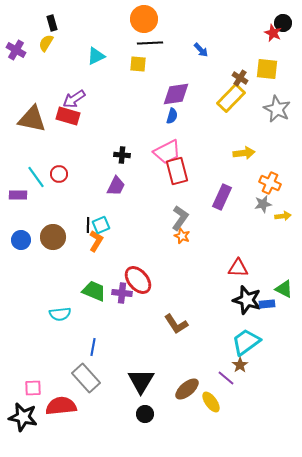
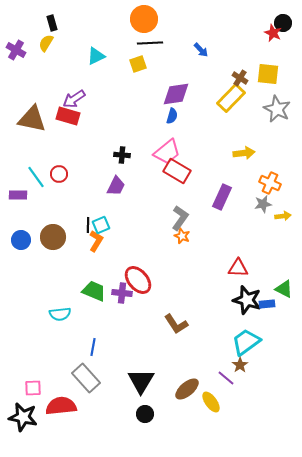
yellow square at (138, 64): rotated 24 degrees counterclockwise
yellow square at (267, 69): moved 1 px right, 5 px down
pink trapezoid at (167, 152): rotated 12 degrees counterclockwise
red rectangle at (177, 171): rotated 44 degrees counterclockwise
